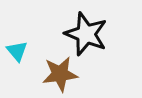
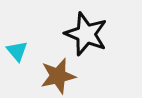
brown star: moved 2 px left, 2 px down; rotated 6 degrees counterclockwise
